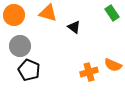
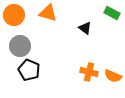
green rectangle: rotated 28 degrees counterclockwise
black triangle: moved 11 px right, 1 px down
orange semicircle: moved 11 px down
orange cross: rotated 30 degrees clockwise
